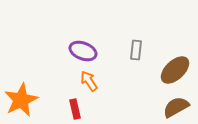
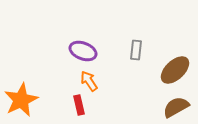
red rectangle: moved 4 px right, 4 px up
